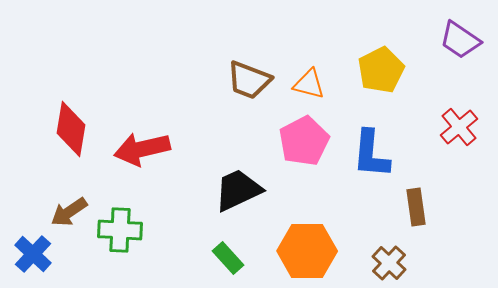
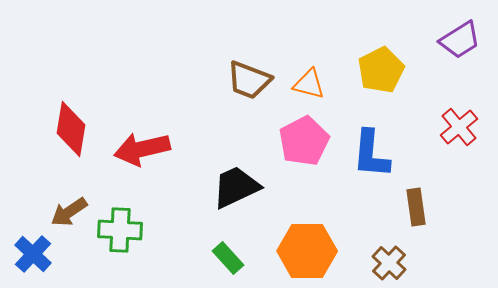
purple trapezoid: rotated 66 degrees counterclockwise
black trapezoid: moved 2 px left, 3 px up
